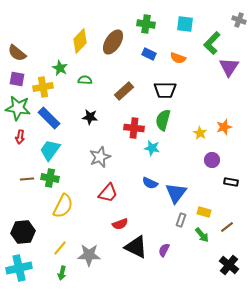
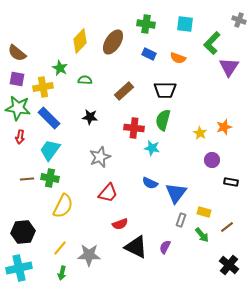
purple semicircle at (164, 250): moved 1 px right, 3 px up
